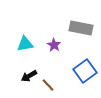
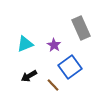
gray rectangle: rotated 55 degrees clockwise
cyan triangle: rotated 12 degrees counterclockwise
blue square: moved 15 px left, 4 px up
brown line: moved 5 px right
